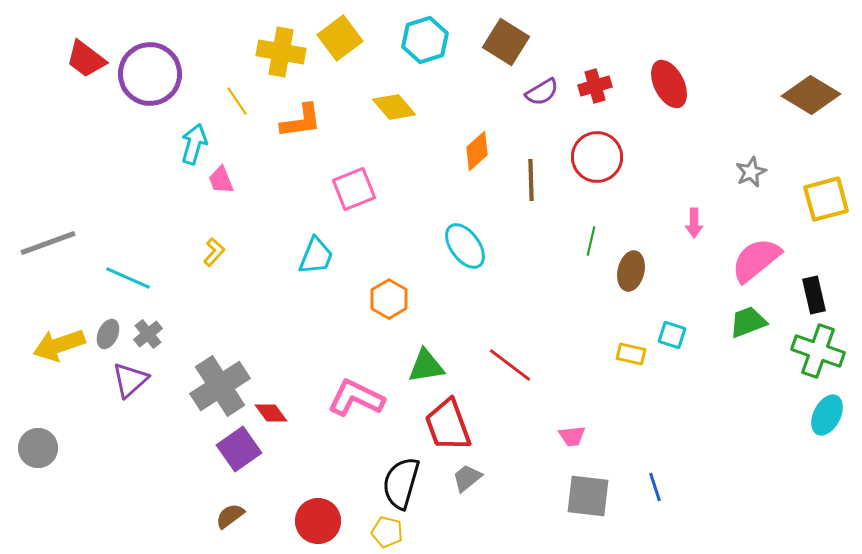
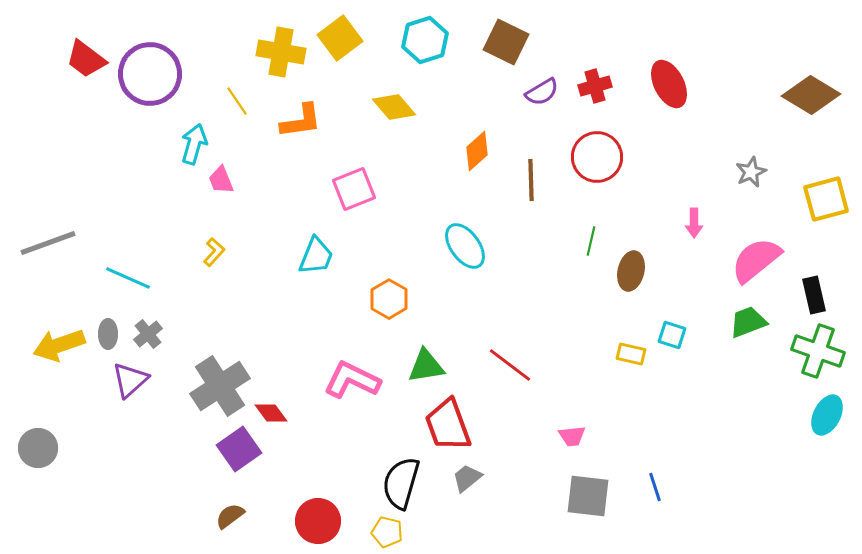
brown square at (506, 42): rotated 6 degrees counterclockwise
gray ellipse at (108, 334): rotated 24 degrees counterclockwise
pink L-shape at (356, 398): moved 4 px left, 18 px up
